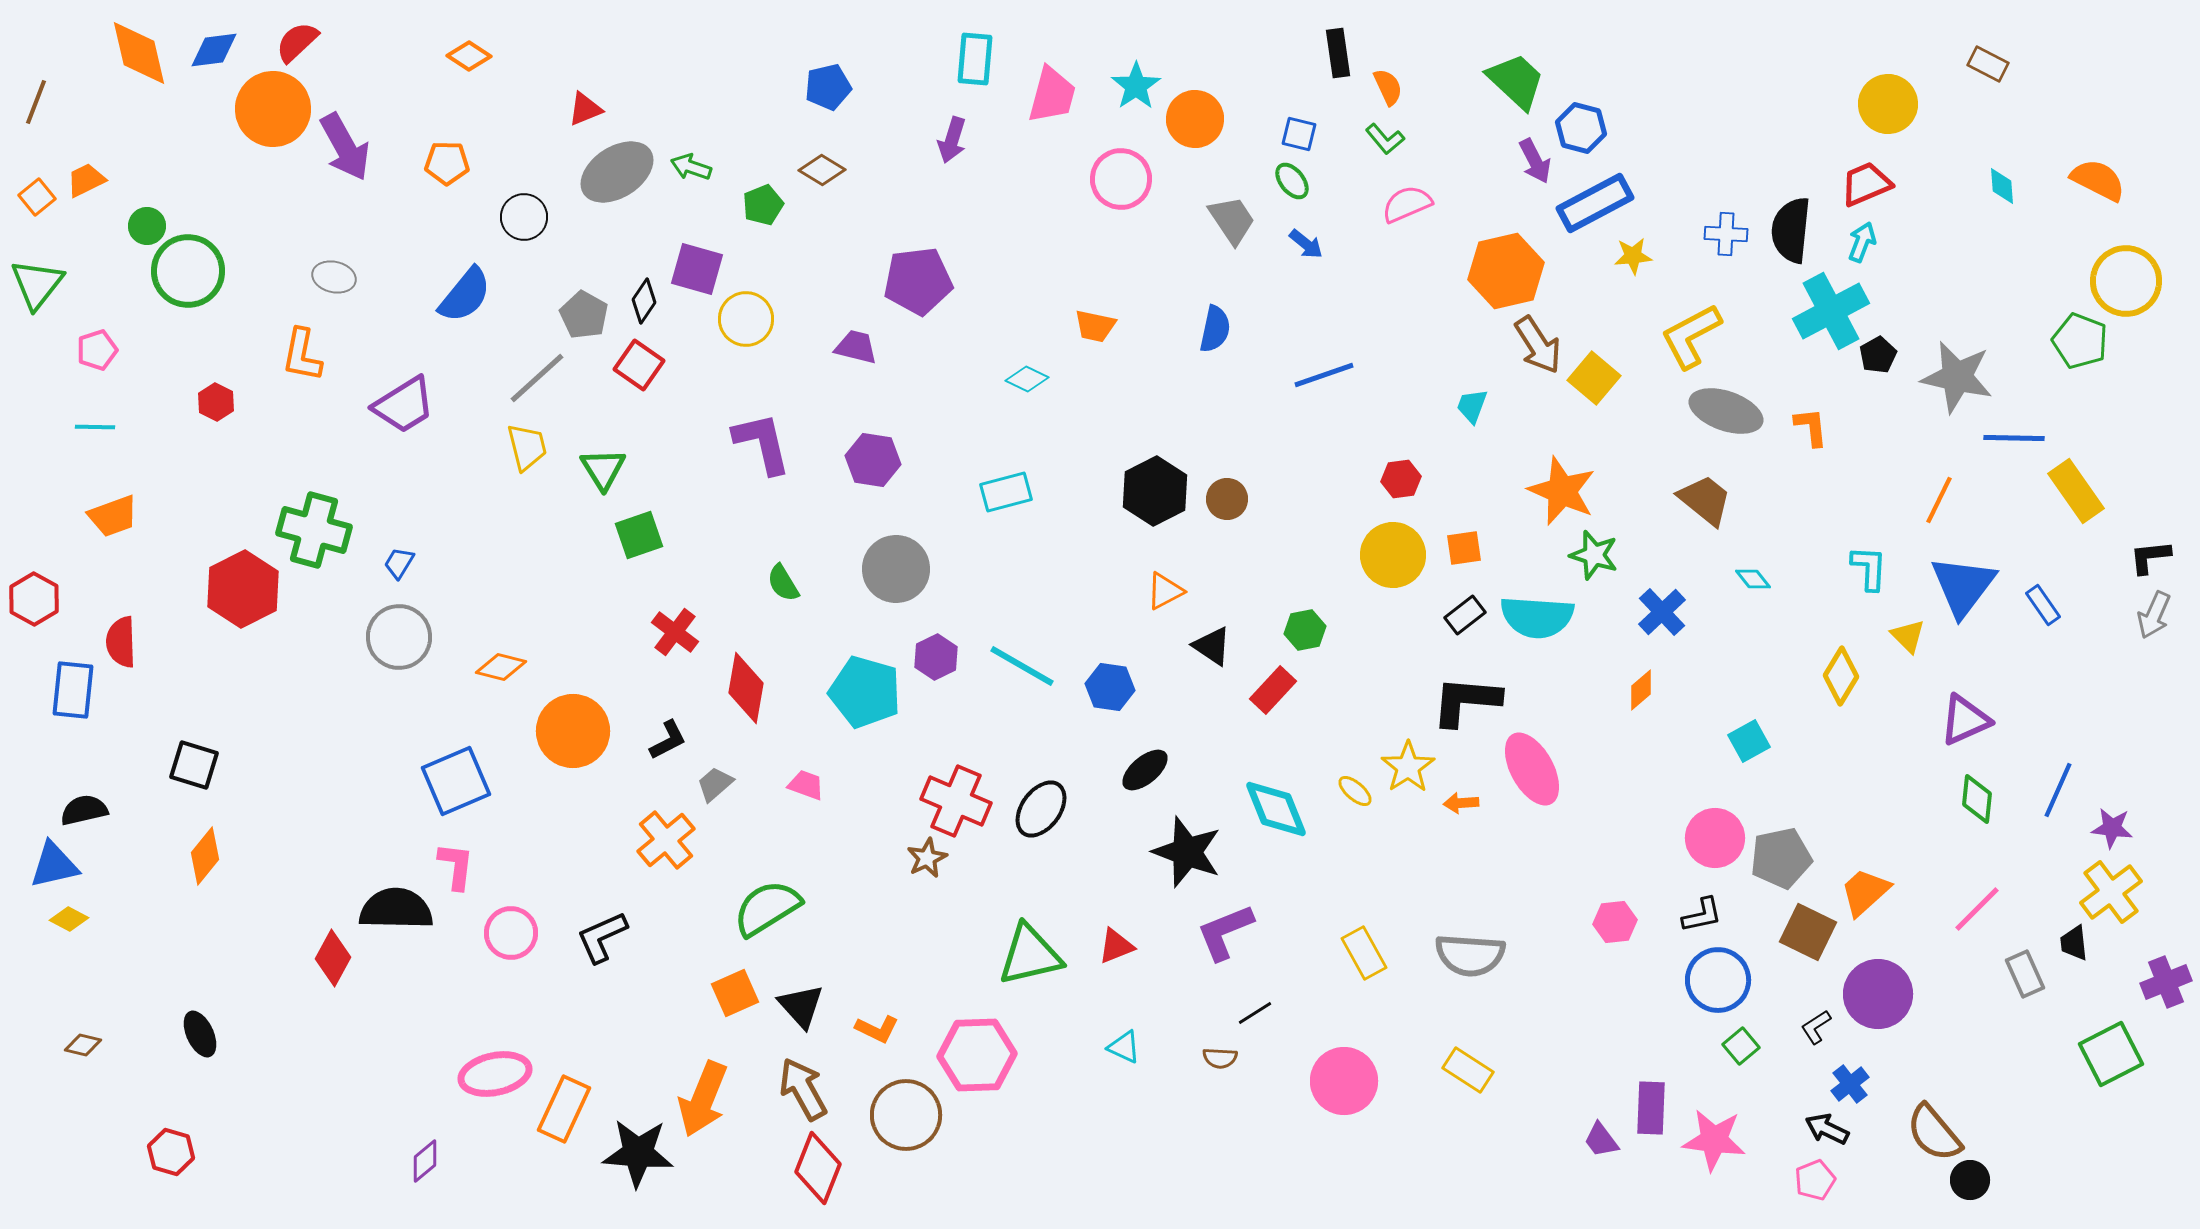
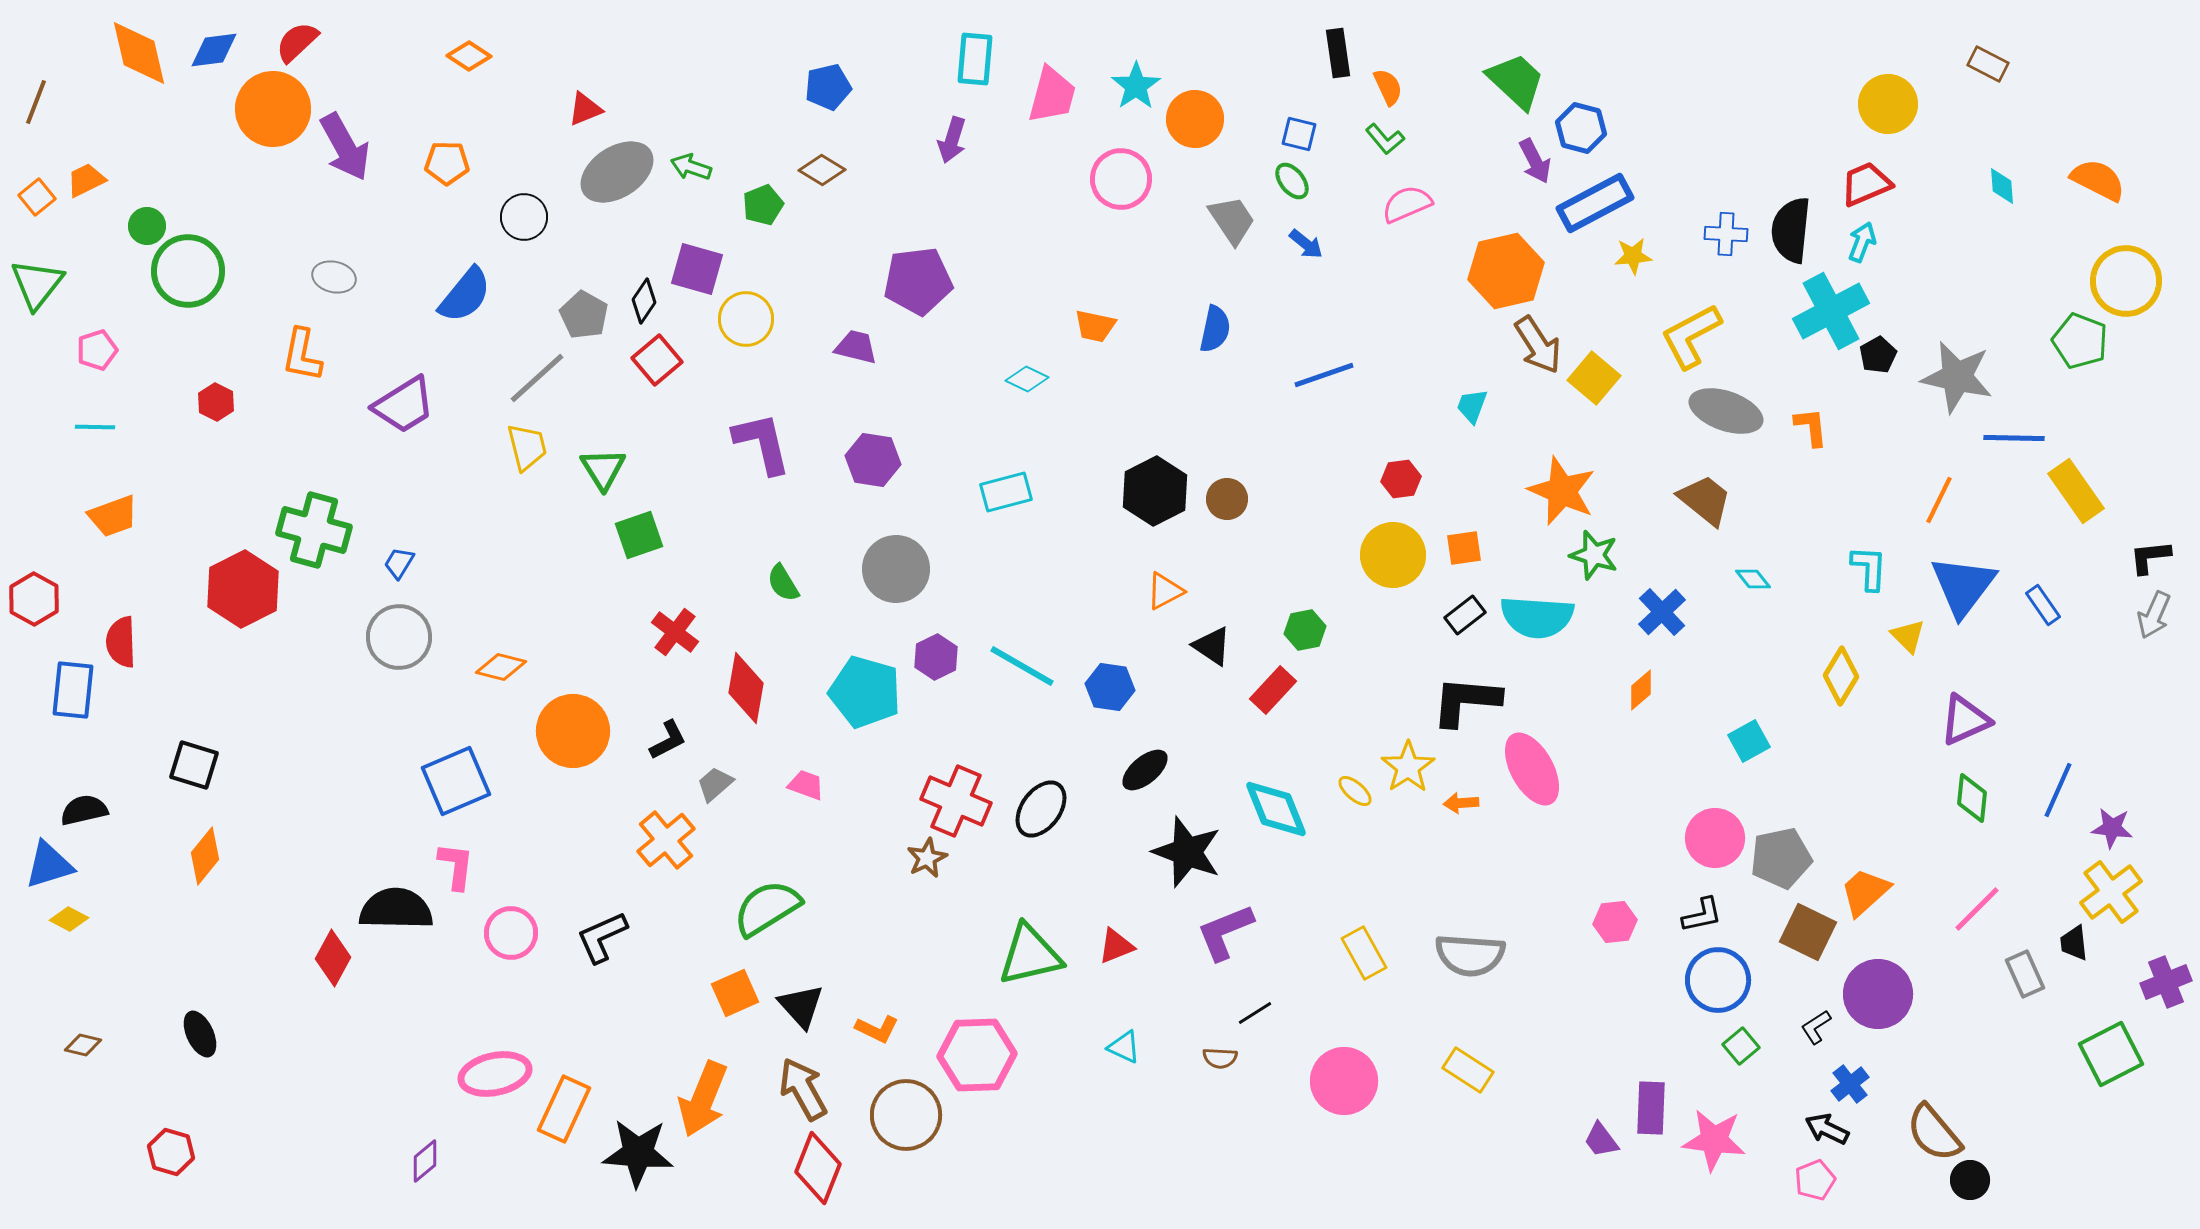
red square at (639, 365): moved 18 px right, 5 px up; rotated 15 degrees clockwise
green diamond at (1977, 799): moved 5 px left, 1 px up
blue triangle at (54, 865): moved 5 px left; rotated 4 degrees counterclockwise
